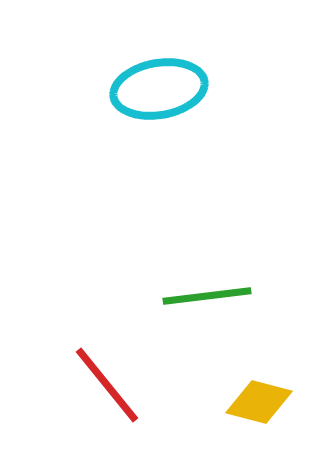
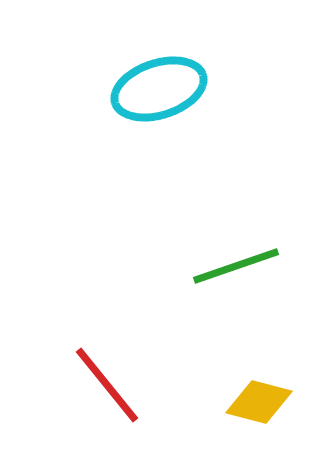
cyan ellipse: rotated 8 degrees counterclockwise
green line: moved 29 px right, 30 px up; rotated 12 degrees counterclockwise
